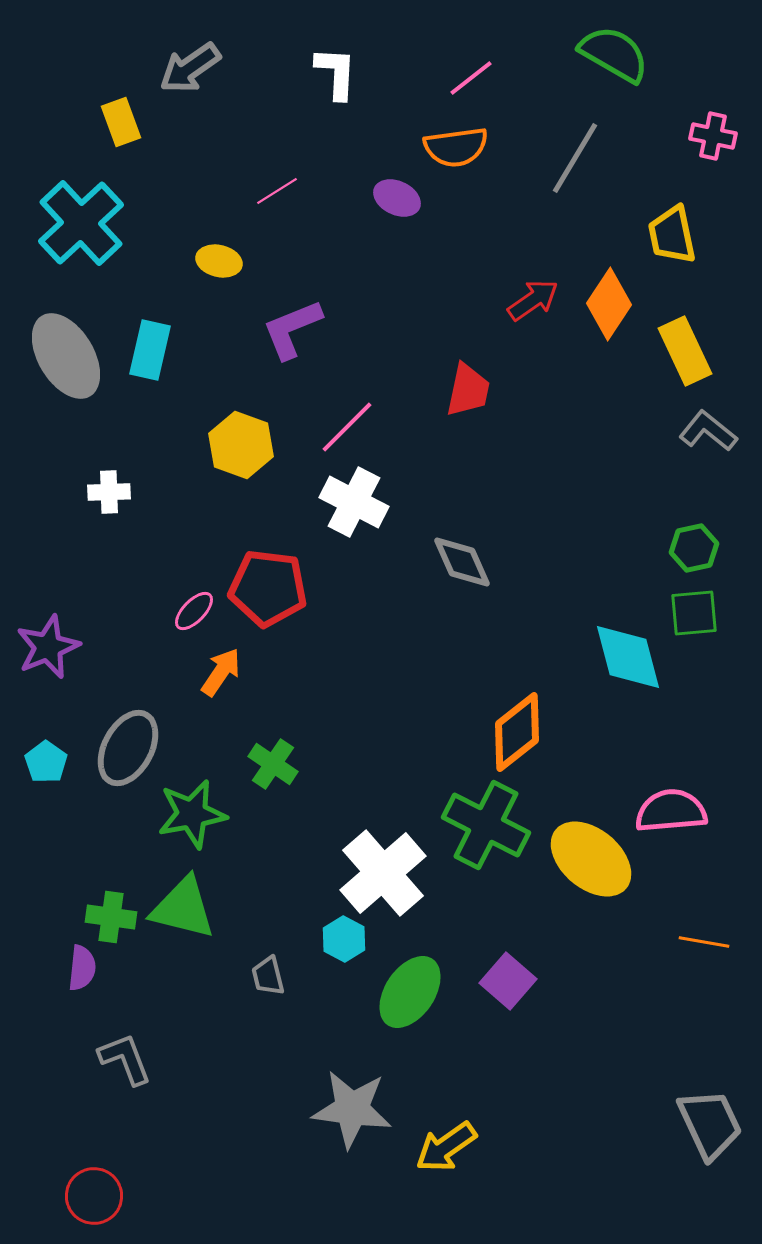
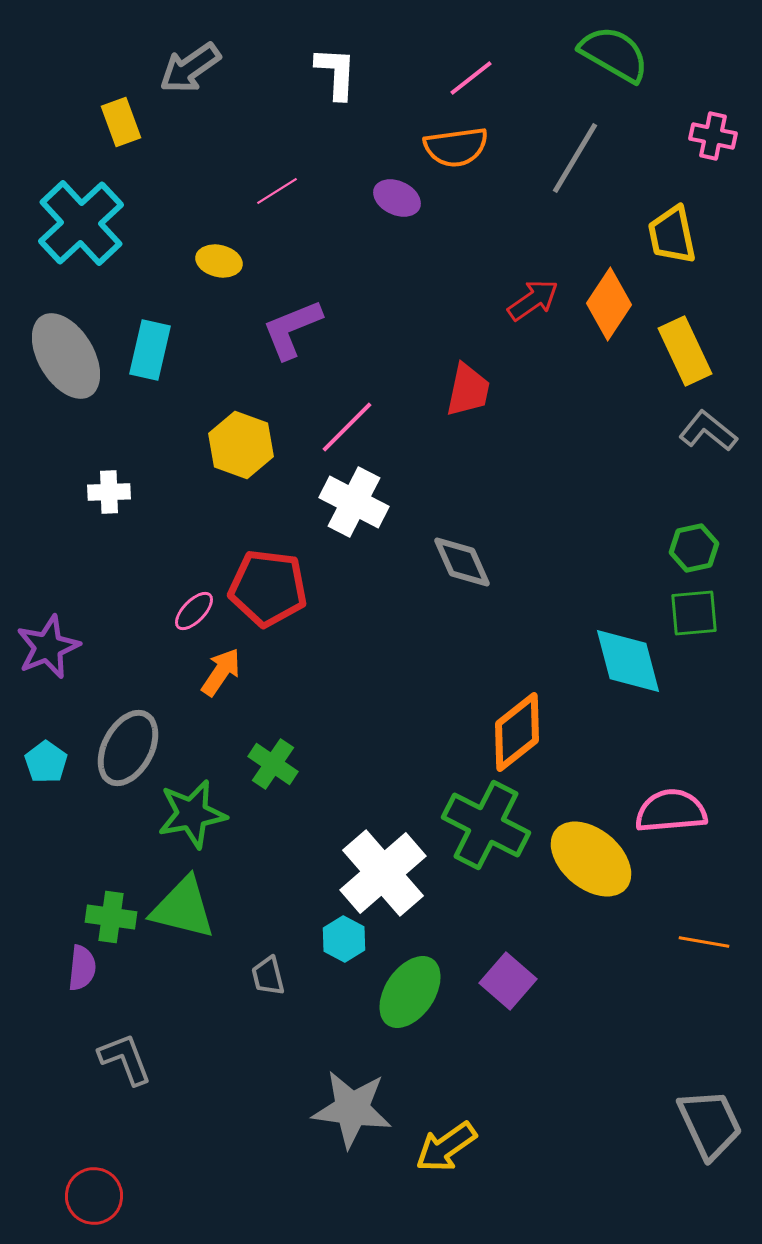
cyan diamond at (628, 657): moved 4 px down
